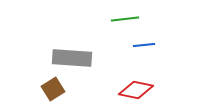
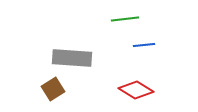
red diamond: rotated 20 degrees clockwise
